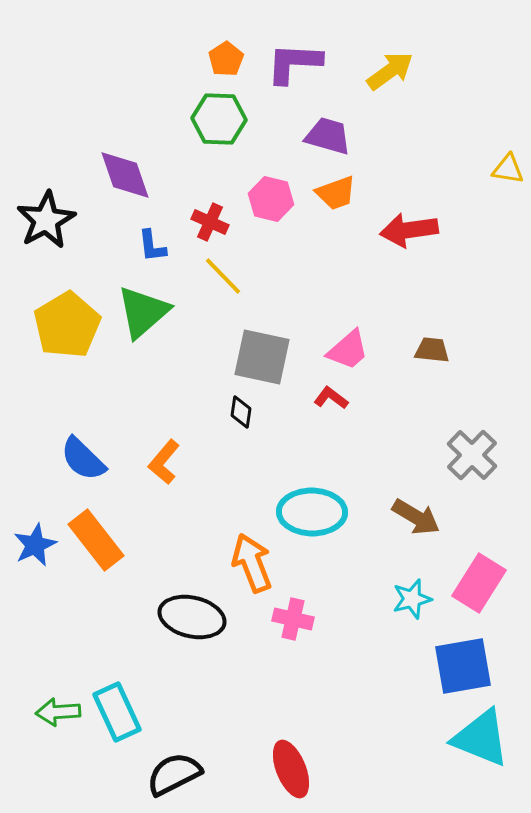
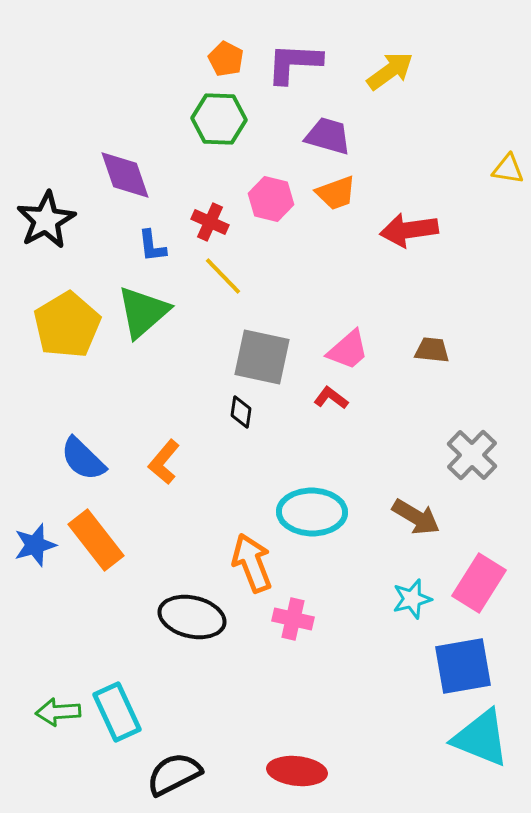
orange pentagon: rotated 12 degrees counterclockwise
blue star: rotated 9 degrees clockwise
red ellipse: moved 6 px right, 2 px down; rotated 62 degrees counterclockwise
